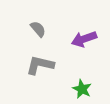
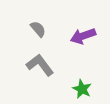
purple arrow: moved 1 px left, 3 px up
gray L-shape: rotated 40 degrees clockwise
